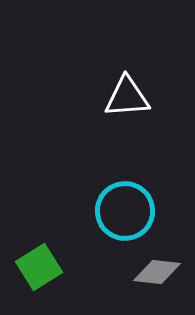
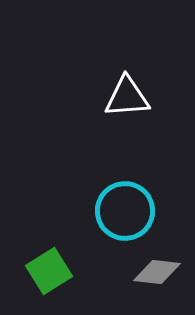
green square: moved 10 px right, 4 px down
